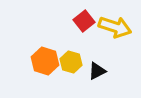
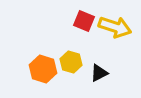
red square: rotated 30 degrees counterclockwise
orange hexagon: moved 2 px left, 8 px down
black triangle: moved 2 px right, 2 px down
